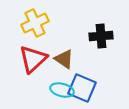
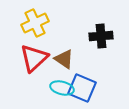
red triangle: moved 1 px right, 1 px up
cyan ellipse: moved 2 px up
